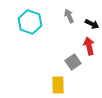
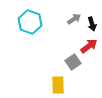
gray arrow: moved 5 px right, 3 px down; rotated 80 degrees clockwise
black arrow: rotated 48 degrees clockwise
red arrow: rotated 66 degrees clockwise
